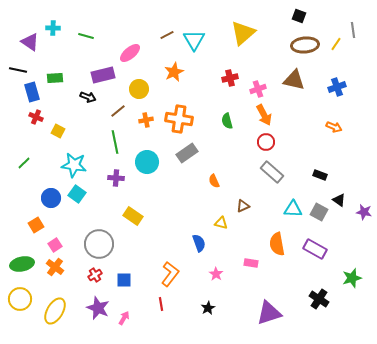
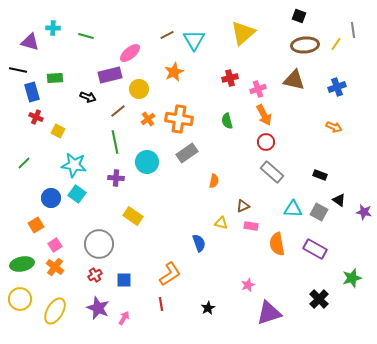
purple triangle at (30, 42): rotated 18 degrees counterclockwise
purple rectangle at (103, 75): moved 7 px right
orange cross at (146, 120): moved 2 px right, 1 px up; rotated 24 degrees counterclockwise
orange semicircle at (214, 181): rotated 144 degrees counterclockwise
pink rectangle at (251, 263): moved 37 px up
orange L-shape at (170, 274): rotated 20 degrees clockwise
pink star at (216, 274): moved 32 px right, 11 px down; rotated 16 degrees clockwise
black cross at (319, 299): rotated 12 degrees clockwise
